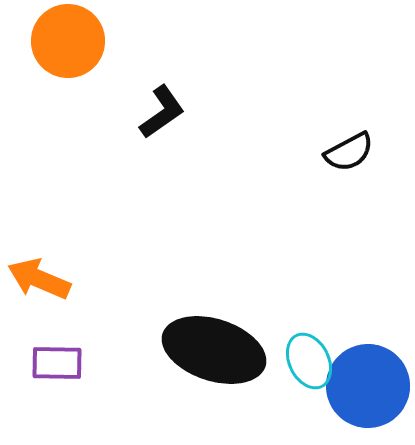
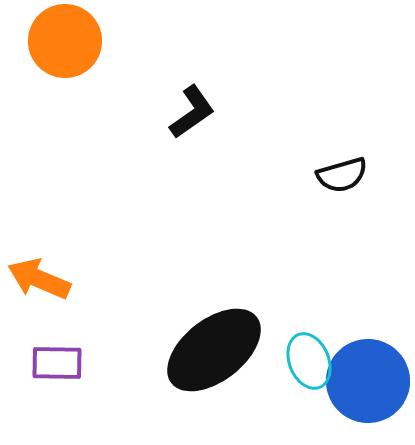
orange circle: moved 3 px left
black L-shape: moved 30 px right
black semicircle: moved 7 px left, 23 px down; rotated 12 degrees clockwise
black ellipse: rotated 56 degrees counterclockwise
cyan ellipse: rotated 4 degrees clockwise
blue circle: moved 5 px up
